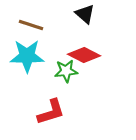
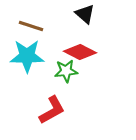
brown line: moved 1 px down
red diamond: moved 4 px left, 3 px up
red L-shape: moved 1 px right, 2 px up; rotated 12 degrees counterclockwise
